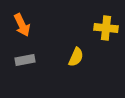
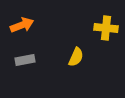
orange arrow: rotated 85 degrees counterclockwise
